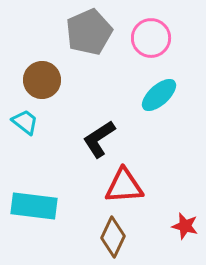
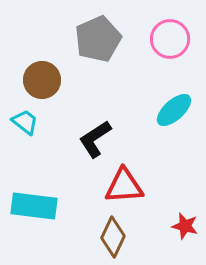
gray pentagon: moved 9 px right, 7 px down
pink circle: moved 19 px right, 1 px down
cyan ellipse: moved 15 px right, 15 px down
black L-shape: moved 4 px left
